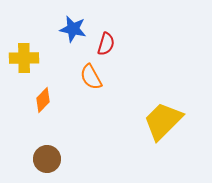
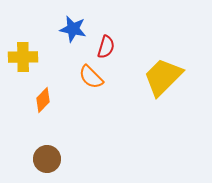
red semicircle: moved 3 px down
yellow cross: moved 1 px left, 1 px up
orange semicircle: rotated 16 degrees counterclockwise
yellow trapezoid: moved 44 px up
